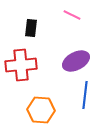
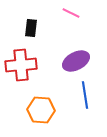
pink line: moved 1 px left, 2 px up
blue line: rotated 16 degrees counterclockwise
